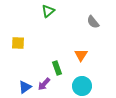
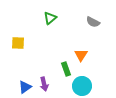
green triangle: moved 2 px right, 7 px down
gray semicircle: rotated 24 degrees counterclockwise
green rectangle: moved 9 px right, 1 px down
purple arrow: rotated 56 degrees counterclockwise
